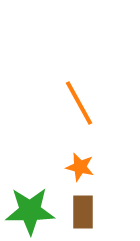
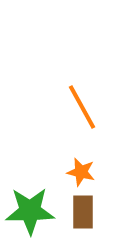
orange line: moved 3 px right, 4 px down
orange star: moved 1 px right, 5 px down
